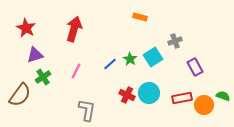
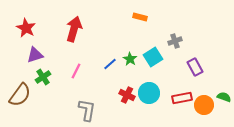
green semicircle: moved 1 px right, 1 px down
